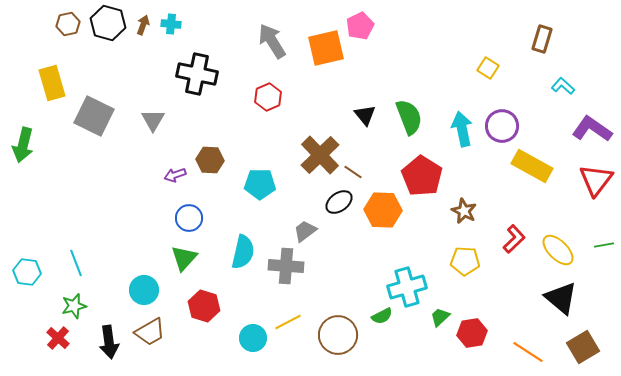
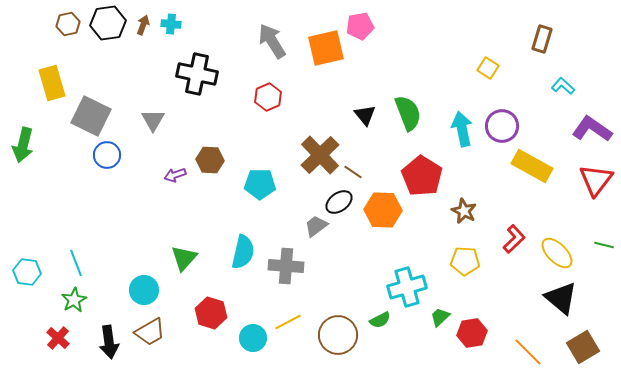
black hexagon at (108, 23): rotated 24 degrees counterclockwise
pink pentagon at (360, 26): rotated 16 degrees clockwise
gray square at (94, 116): moved 3 px left
green semicircle at (409, 117): moved 1 px left, 4 px up
blue circle at (189, 218): moved 82 px left, 63 px up
gray trapezoid at (305, 231): moved 11 px right, 5 px up
green line at (604, 245): rotated 24 degrees clockwise
yellow ellipse at (558, 250): moved 1 px left, 3 px down
green star at (74, 306): moved 6 px up; rotated 15 degrees counterclockwise
red hexagon at (204, 306): moved 7 px right, 7 px down
green semicircle at (382, 316): moved 2 px left, 4 px down
orange line at (528, 352): rotated 12 degrees clockwise
